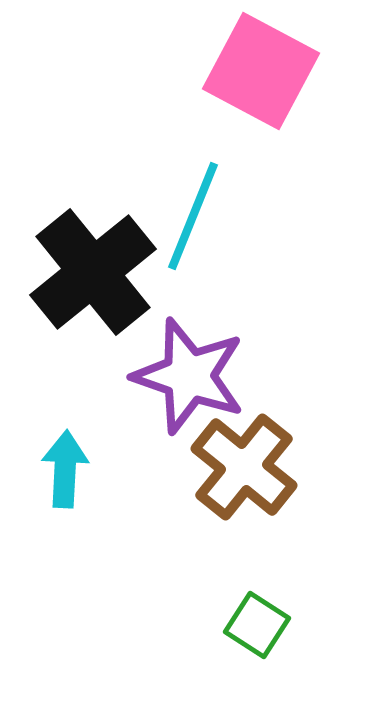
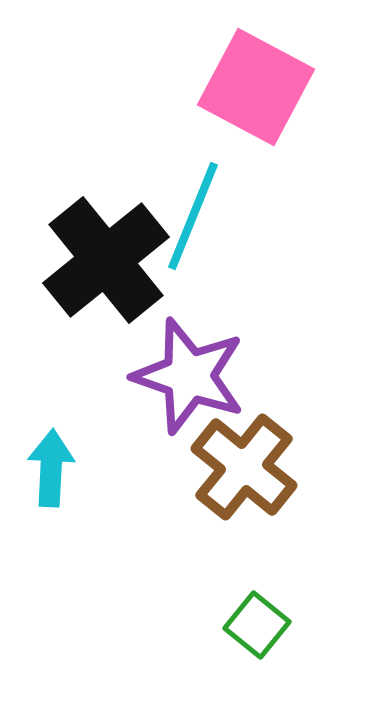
pink square: moved 5 px left, 16 px down
black cross: moved 13 px right, 12 px up
cyan arrow: moved 14 px left, 1 px up
green square: rotated 6 degrees clockwise
